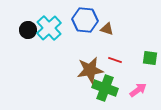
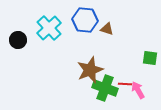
black circle: moved 10 px left, 10 px down
red line: moved 10 px right, 24 px down; rotated 16 degrees counterclockwise
brown star: rotated 12 degrees counterclockwise
pink arrow: rotated 84 degrees counterclockwise
